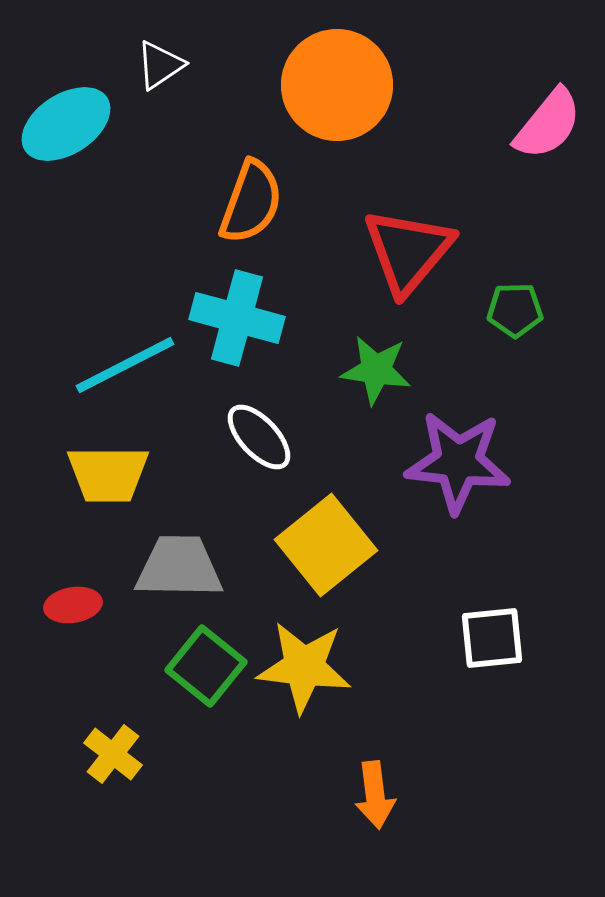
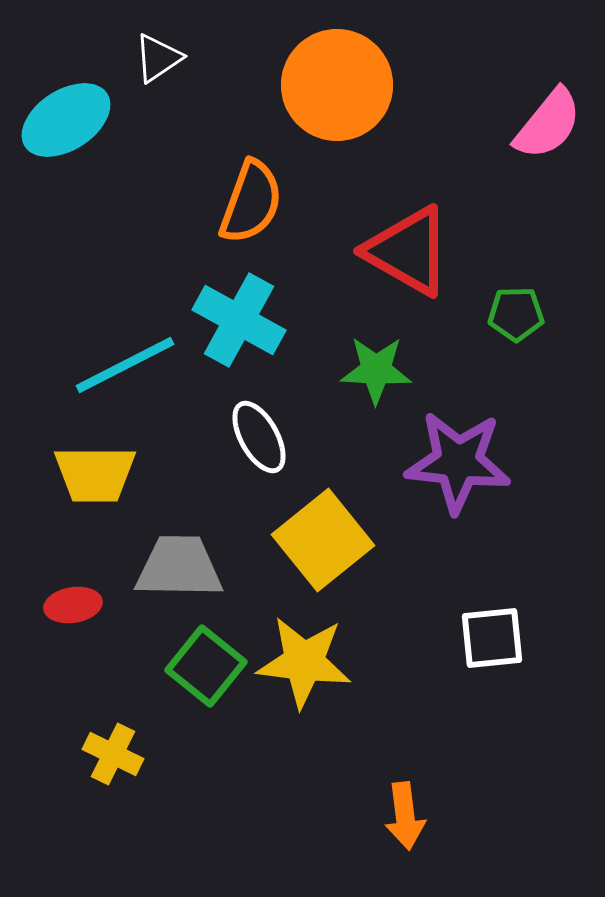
white triangle: moved 2 px left, 7 px up
cyan ellipse: moved 4 px up
red triangle: rotated 40 degrees counterclockwise
green pentagon: moved 1 px right, 4 px down
cyan cross: moved 2 px right, 2 px down; rotated 14 degrees clockwise
green star: rotated 6 degrees counterclockwise
white ellipse: rotated 14 degrees clockwise
yellow trapezoid: moved 13 px left
yellow square: moved 3 px left, 5 px up
yellow star: moved 5 px up
yellow cross: rotated 12 degrees counterclockwise
orange arrow: moved 30 px right, 21 px down
